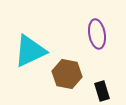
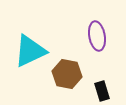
purple ellipse: moved 2 px down
